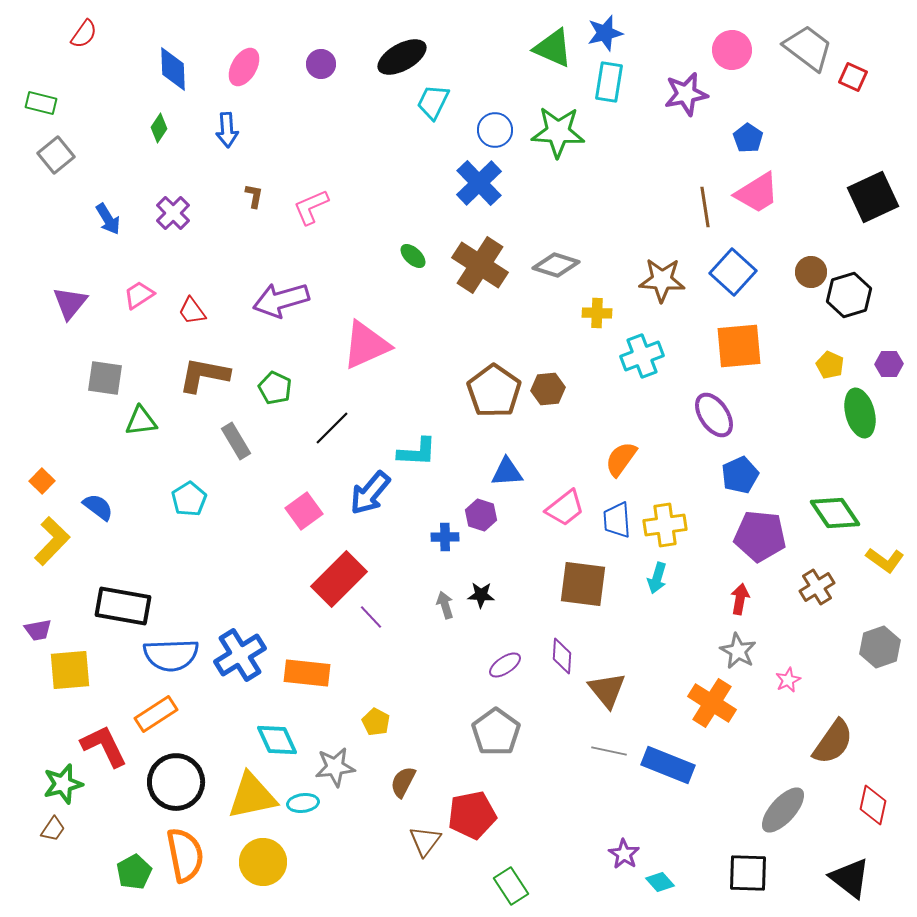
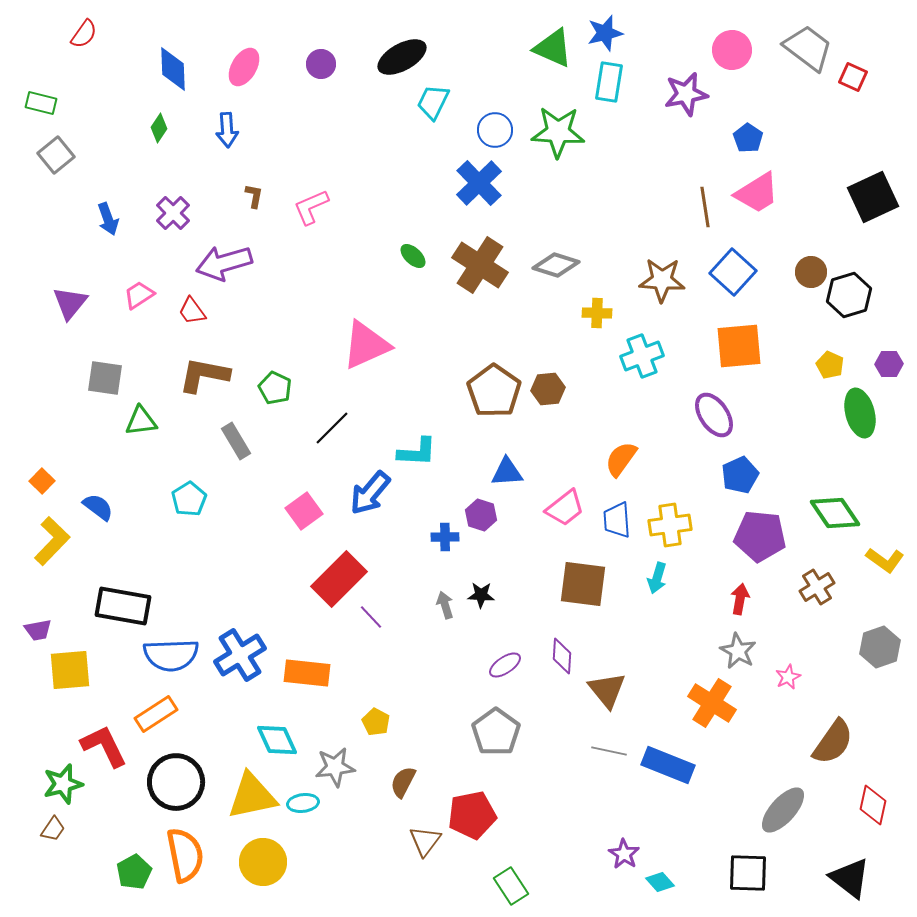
blue arrow at (108, 219): rotated 12 degrees clockwise
purple arrow at (281, 300): moved 57 px left, 37 px up
yellow cross at (665, 525): moved 5 px right
pink star at (788, 680): moved 3 px up
